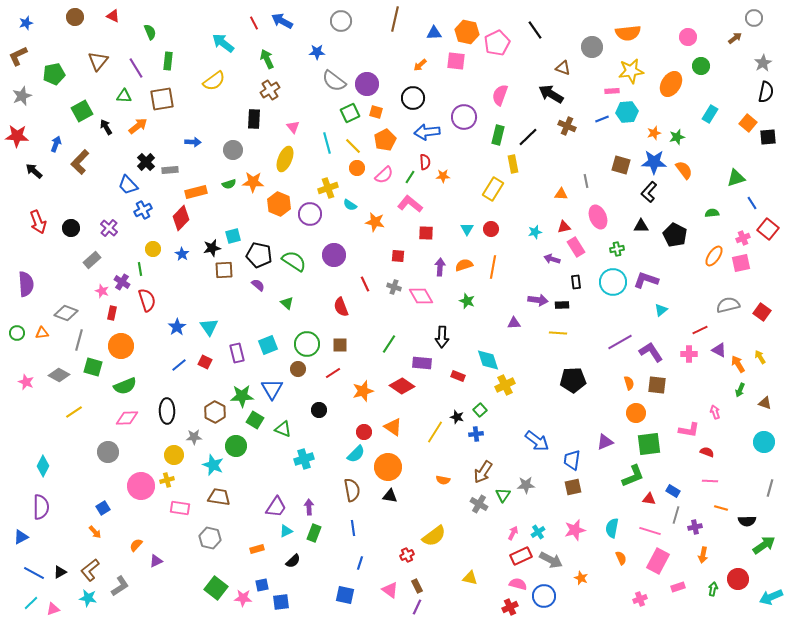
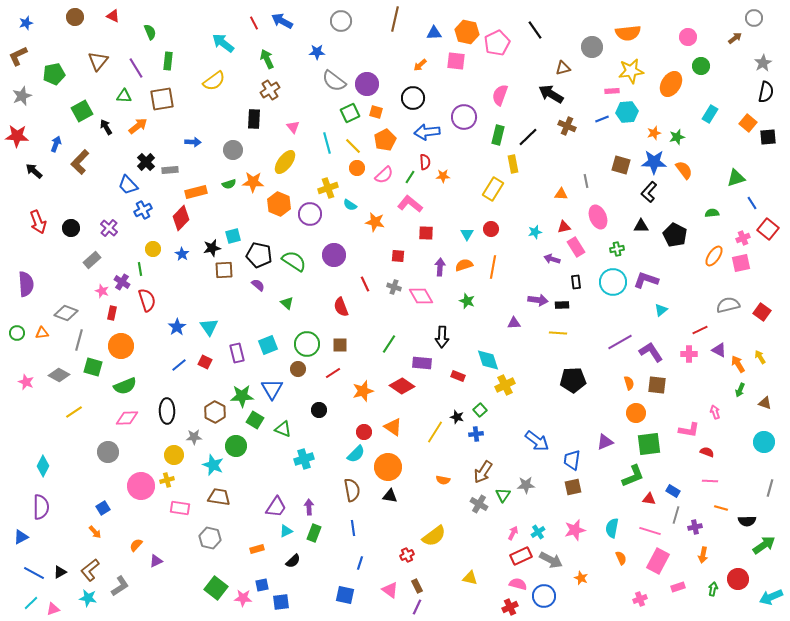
brown triangle at (563, 68): rotated 35 degrees counterclockwise
yellow ellipse at (285, 159): moved 3 px down; rotated 15 degrees clockwise
cyan triangle at (467, 229): moved 5 px down
